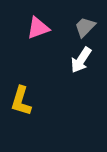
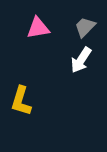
pink triangle: rotated 10 degrees clockwise
